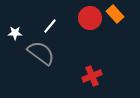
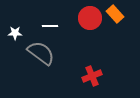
white line: rotated 49 degrees clockwise
